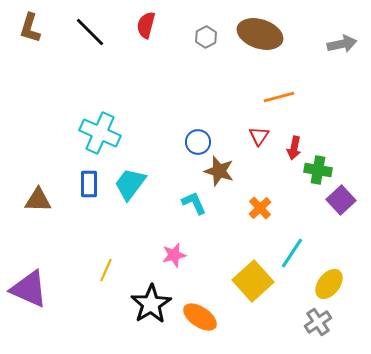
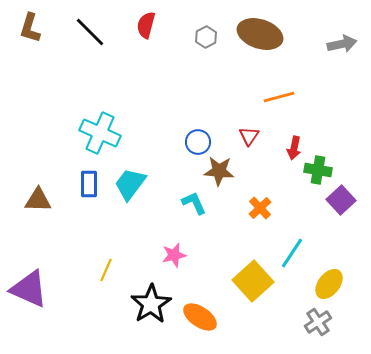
red triangle: moved 10 px left
brown star: rotated 12 degrees counterclockwise
